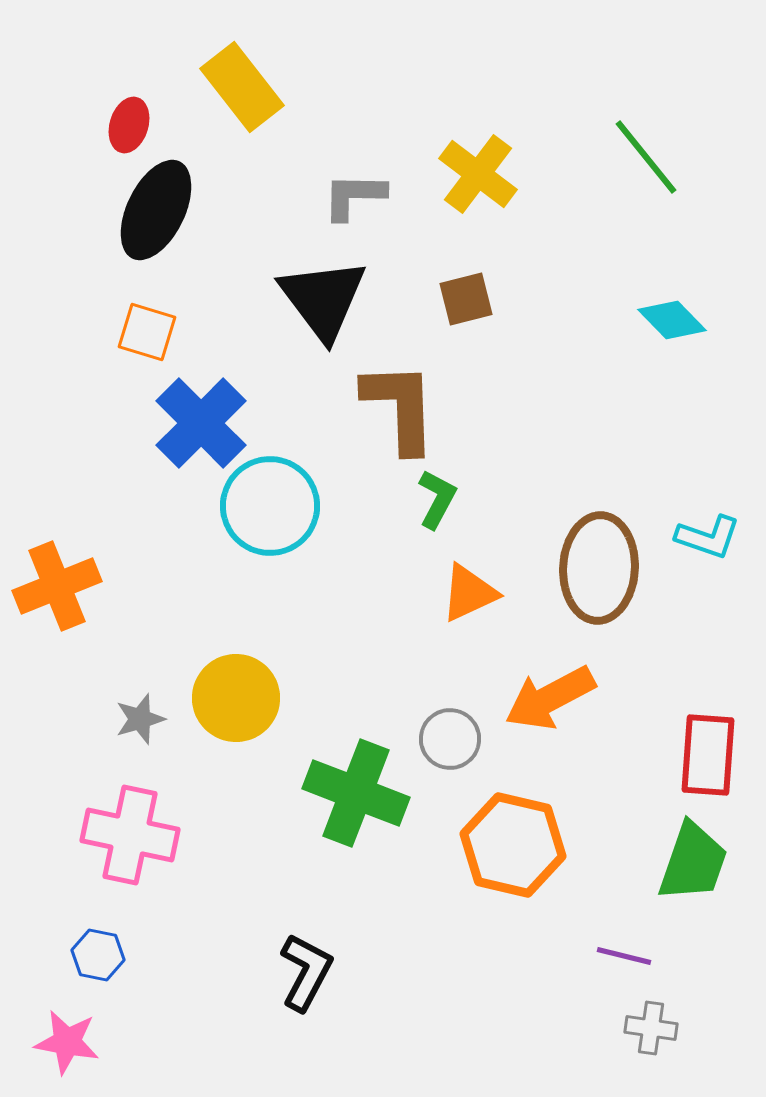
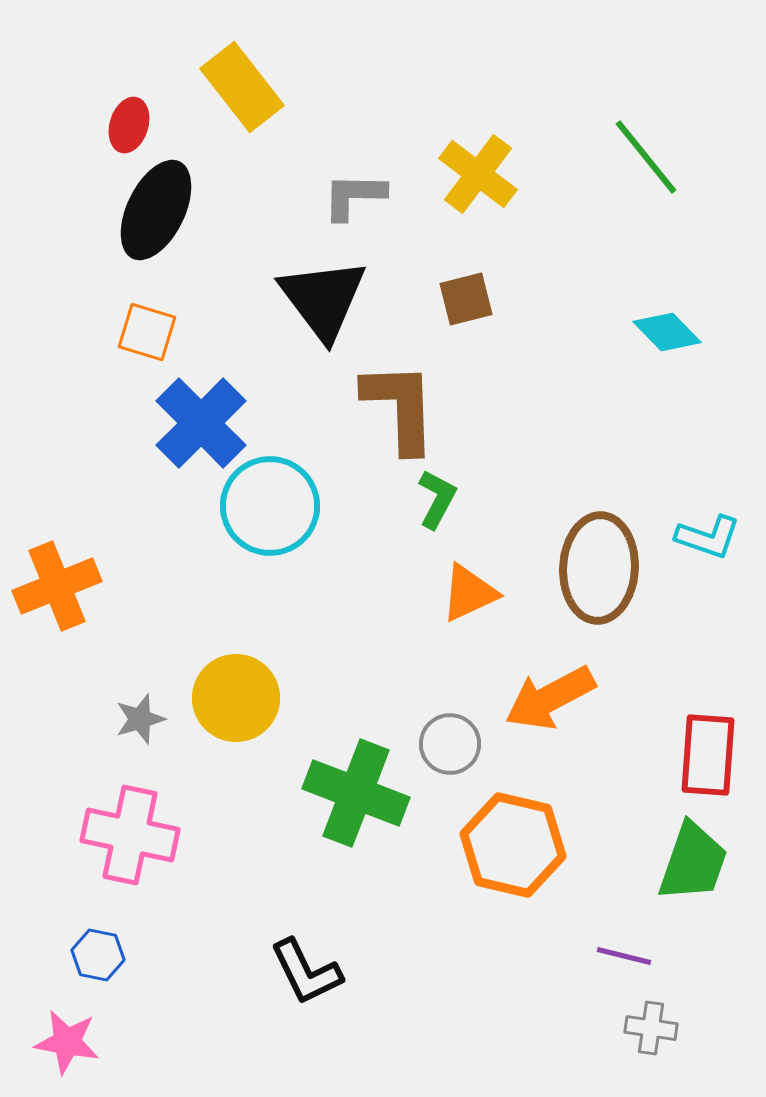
cyan diamond: moved 5 px left, 12 px down
gray circle: moved 5 px down
black L-shape: rotated 126 degrees clockwise
